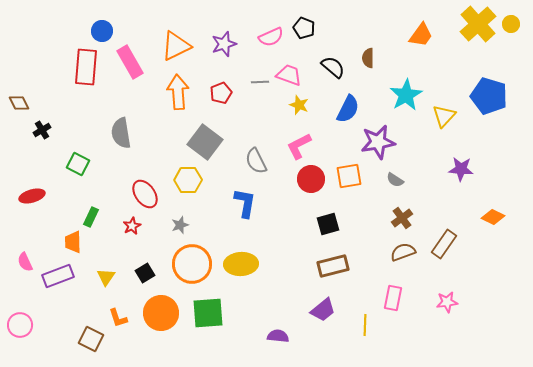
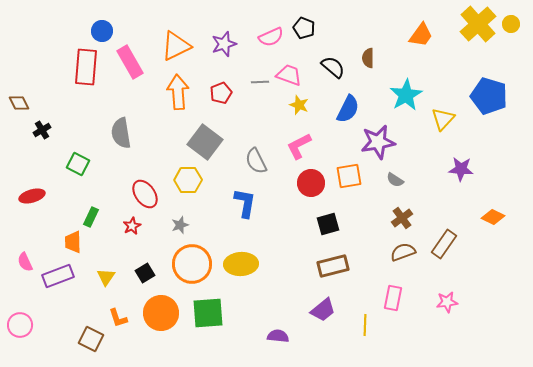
yellow triangle at (444, 116): moved 1 px left, 3 px down
red circle at (311, 179): moved 4 px down
